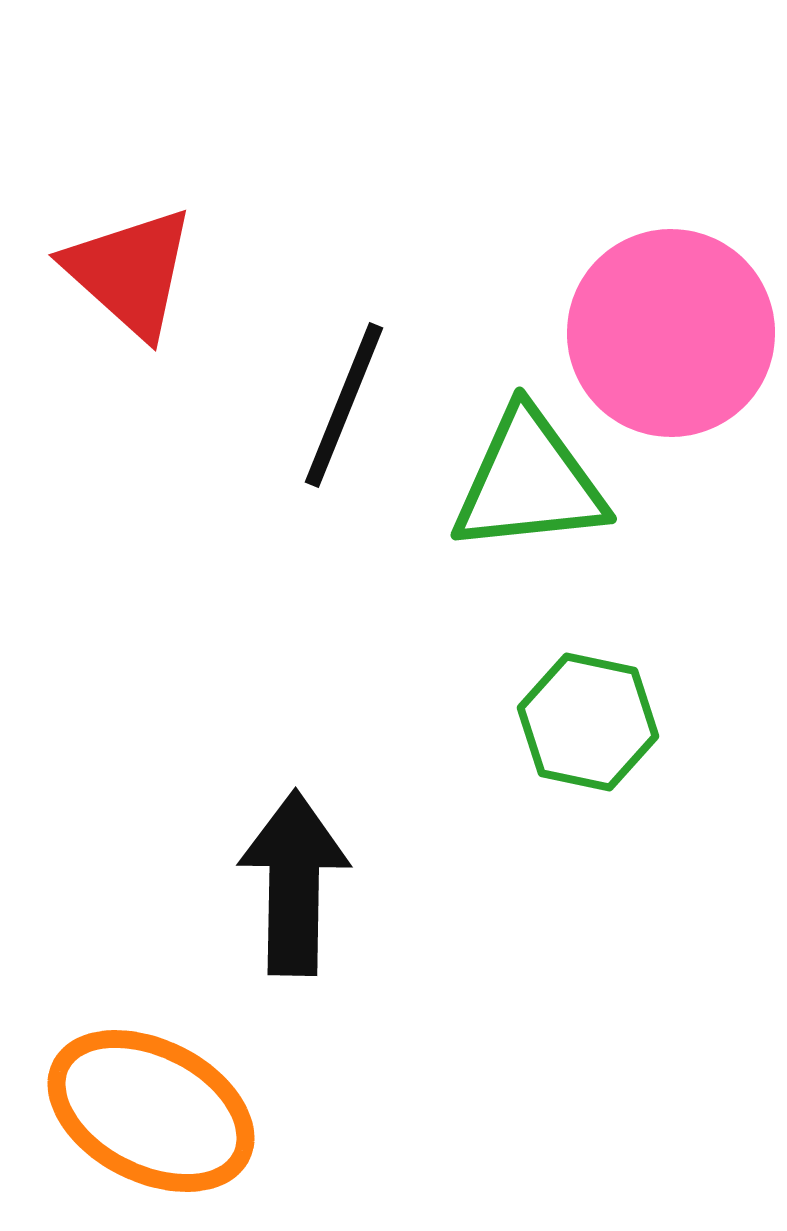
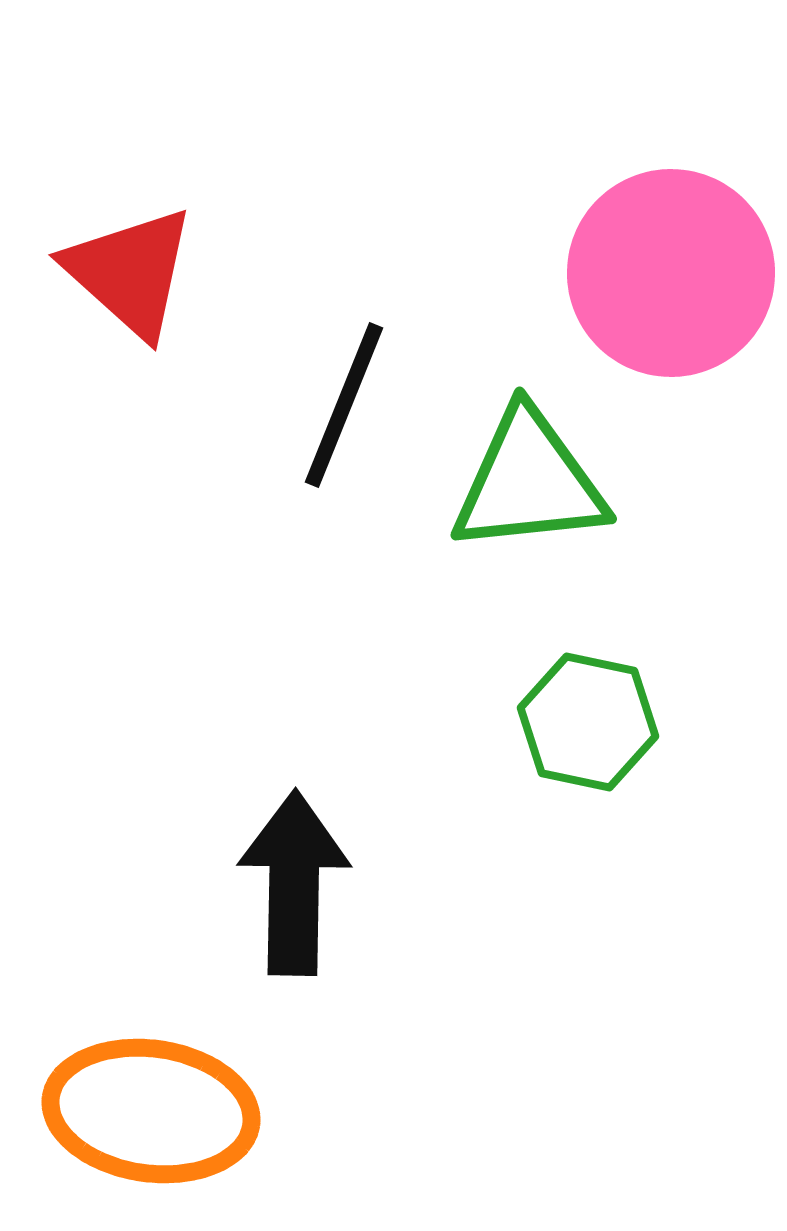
pink circle: moved 60 px up
orange ellipse: rotated 19 degrees counterclockwise
